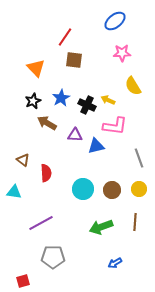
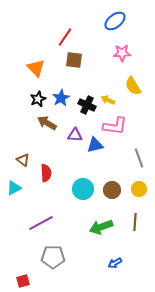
black star: moved 5 px right, 2 px up
blue triangle: moved 1 px left, 1 px up
cyan triangle: moved 4 px up; rotated 35 degrees counterclockwise
